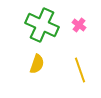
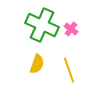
pink cross: moved 8 px left, 4 px down
yellow line: moved 11 px left
